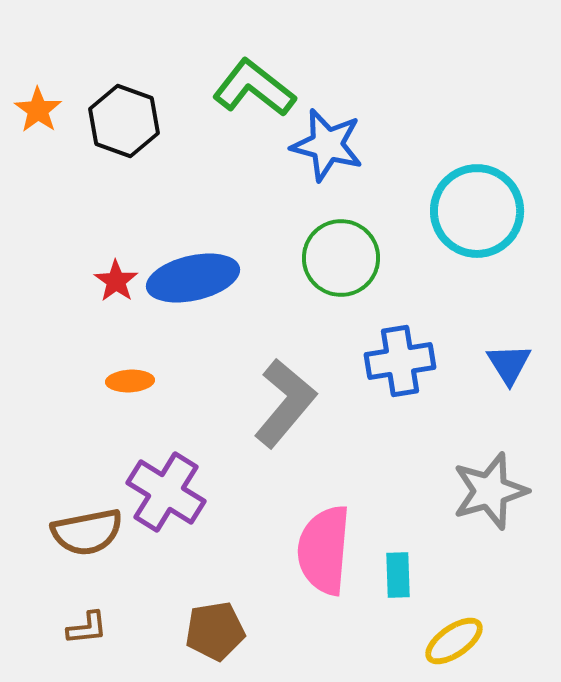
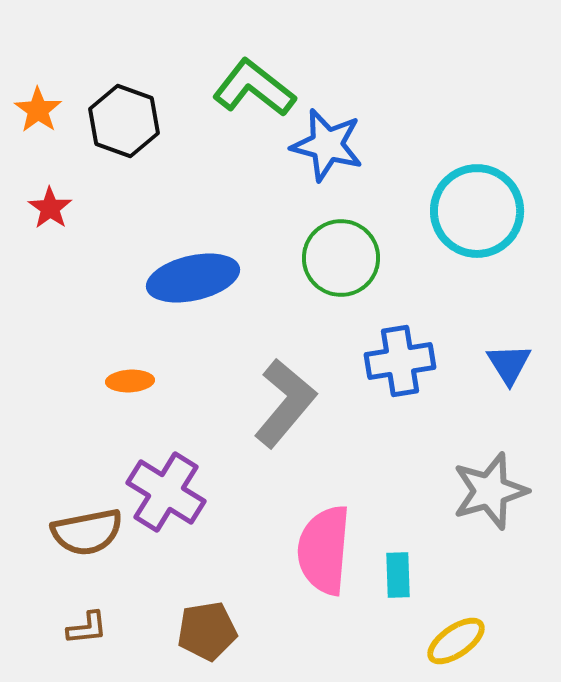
red star: moved 66 px left, 73 px up
brown pentagon: moved 8 px left
yellow ellipse: moved 2 px right
